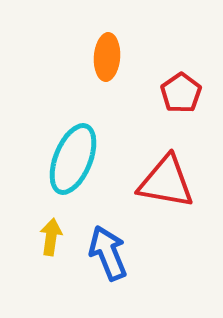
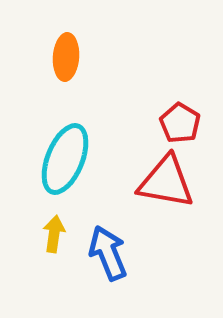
orange ellipse: moved 41 px left
red pentagon: moved 1 px left, 30 px down; rotated 6 degrees counterclockwise
cyan ellipse: moved 8 px left
yellow arrow: moved 3 px right, 3 px up
